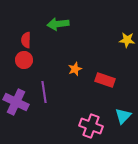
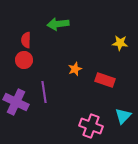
yellow star: moved 7 px left, 3 px down
